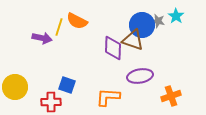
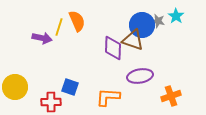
orange semicircle: rotated 140 degrees counterclockwise
blue square: moved 3 px right, 2 px down
